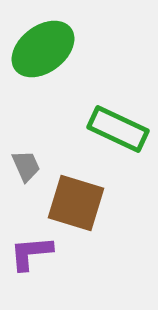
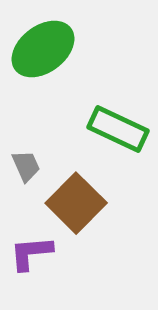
brown square: rotated 28 degrees clockwise
